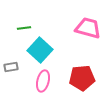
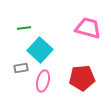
gray rectangle: moved 10 px right, 1 px down
